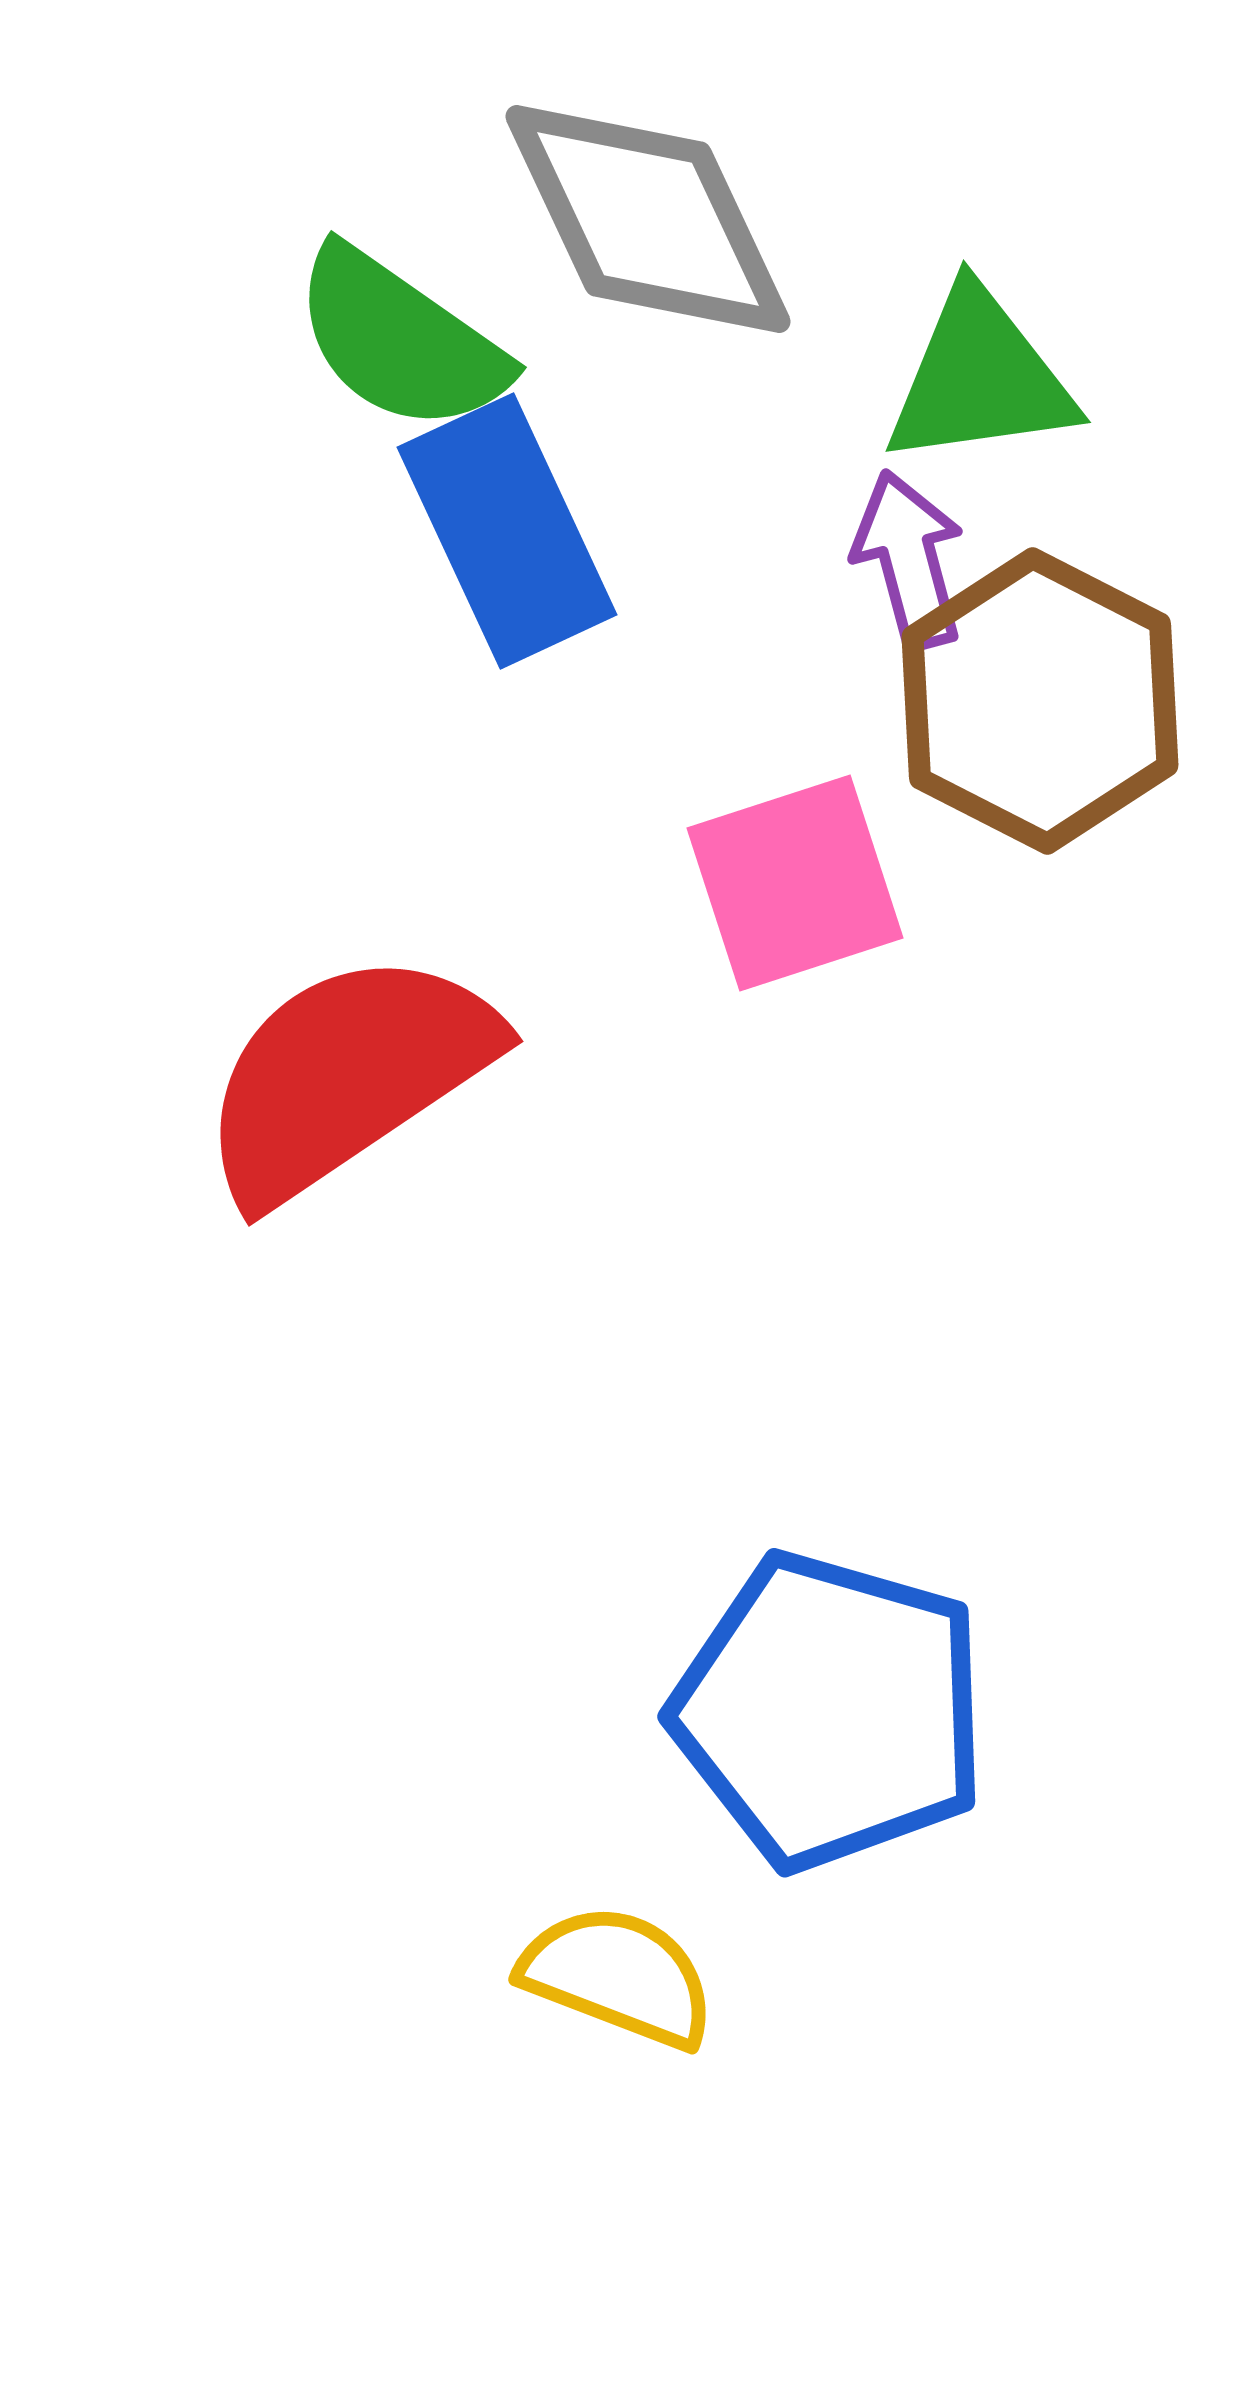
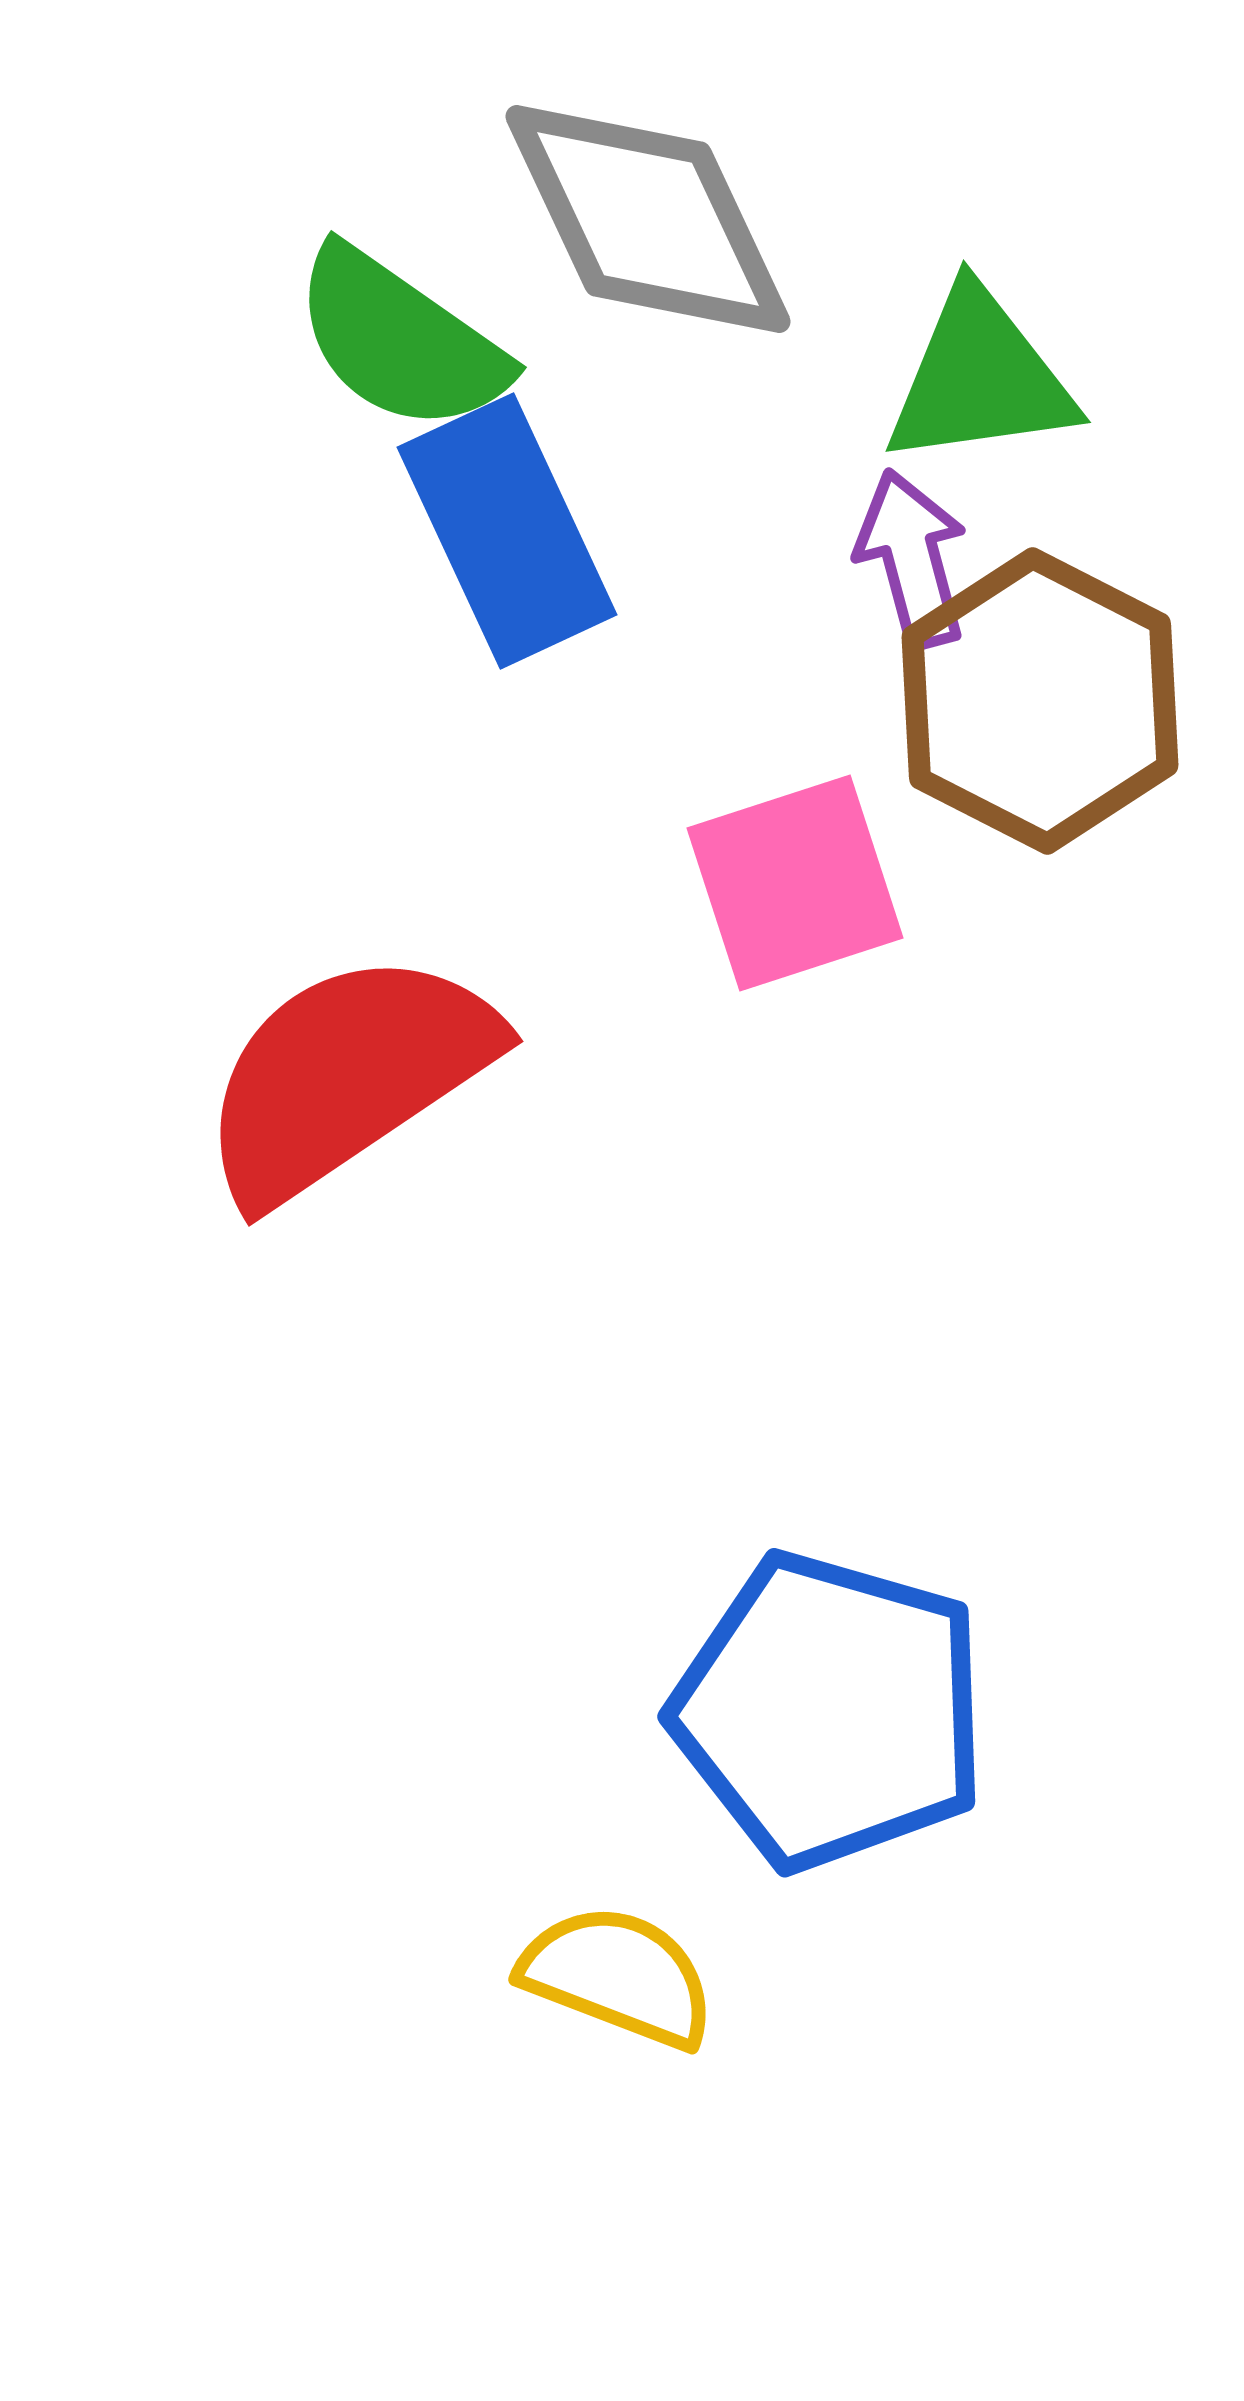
purple arrow: moved 3 px right, 1 px up
